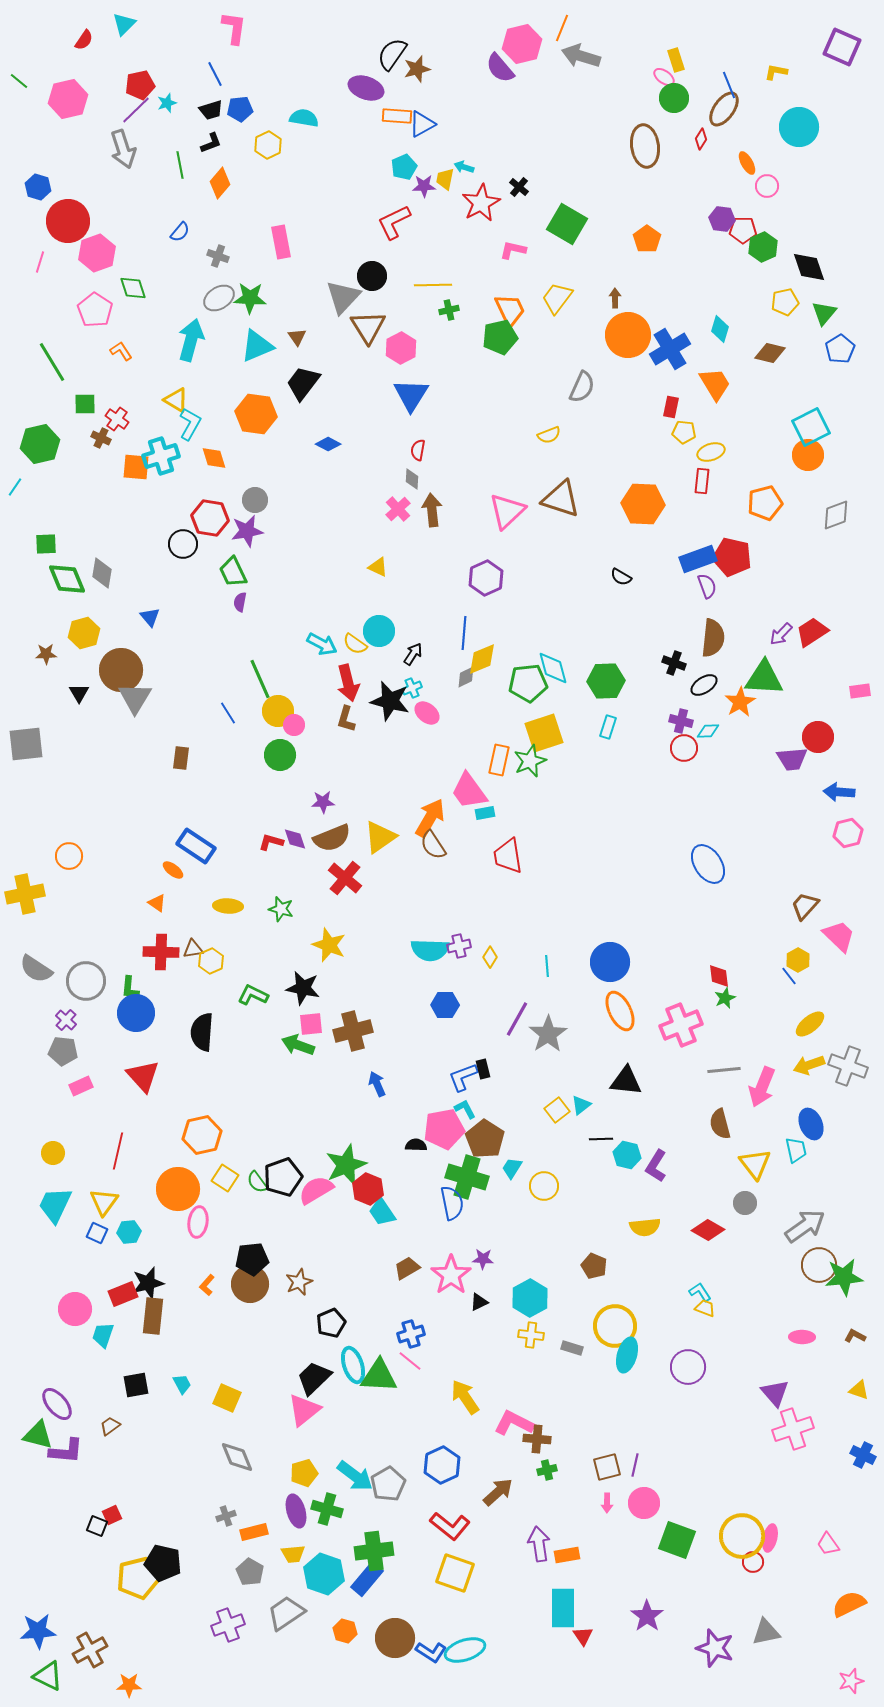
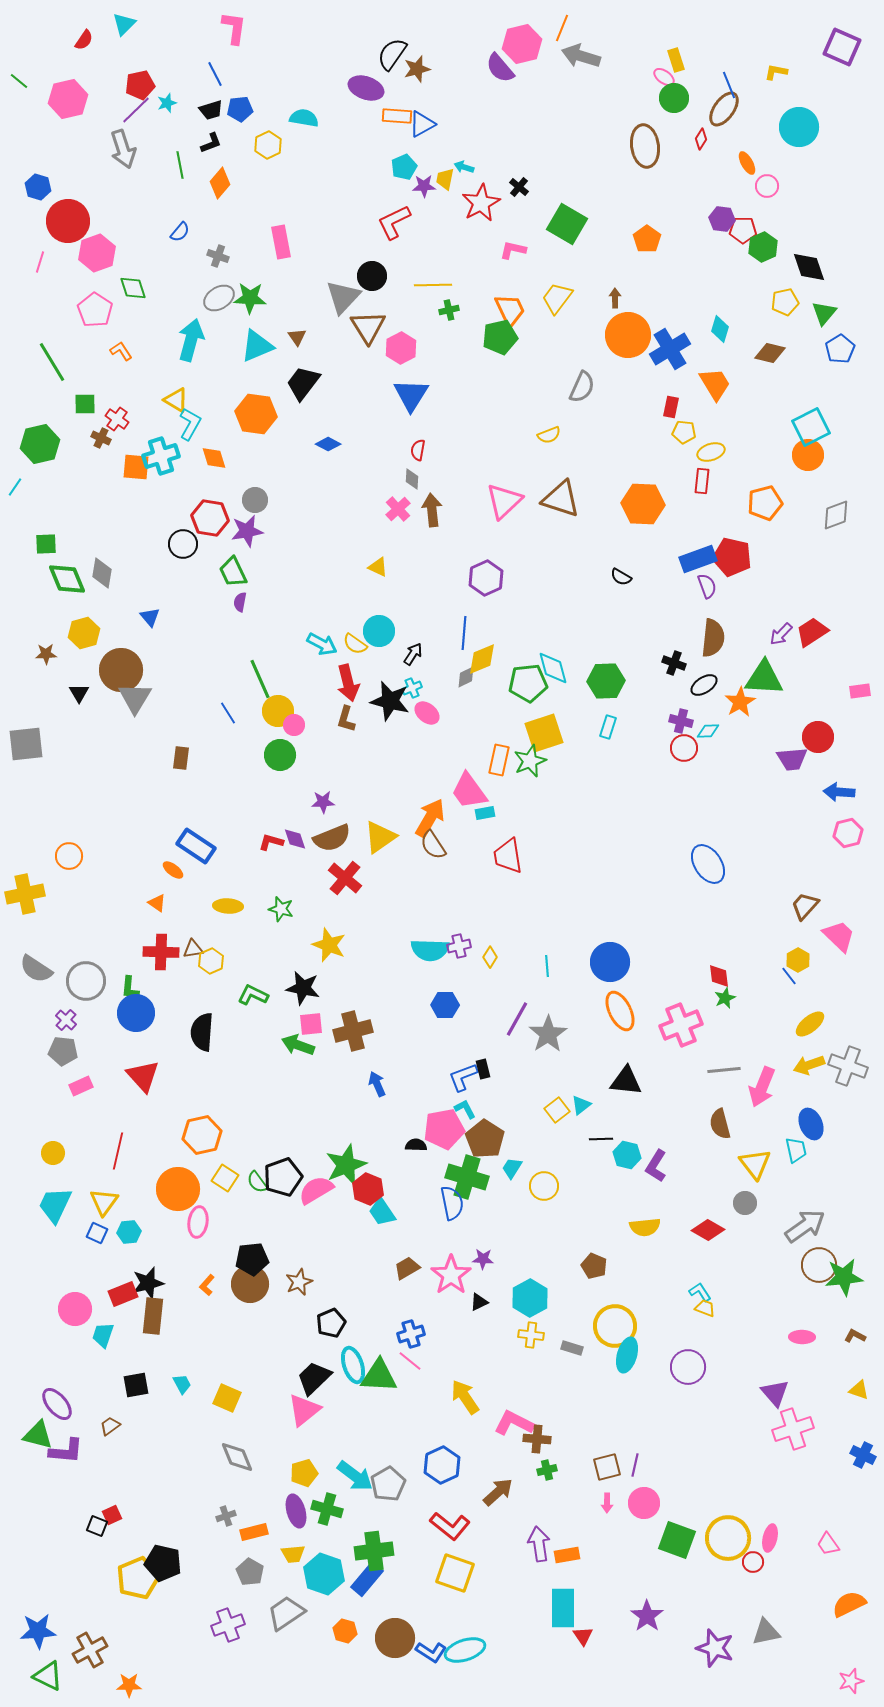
pink triangle at (507, 511): moved 3 px left, 10 px up
yellow circle at (742, 1536): moved 14 px left, 2 px down
yellow pentagon at (138, 1578): rotated 9 degrees counterclockwise
